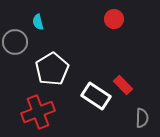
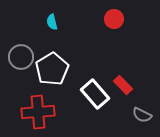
cyan semicircle: moved 14 px right
gray circle: moved 6 px right, 15 px down
white rectangle: moved 1 px left, 2 px up; rotated 16 degrees clockwise
red cross: rotated 16 degrees clockwise
gray semicircle: moved 3 px up; rotated 114 degrees clockwise
